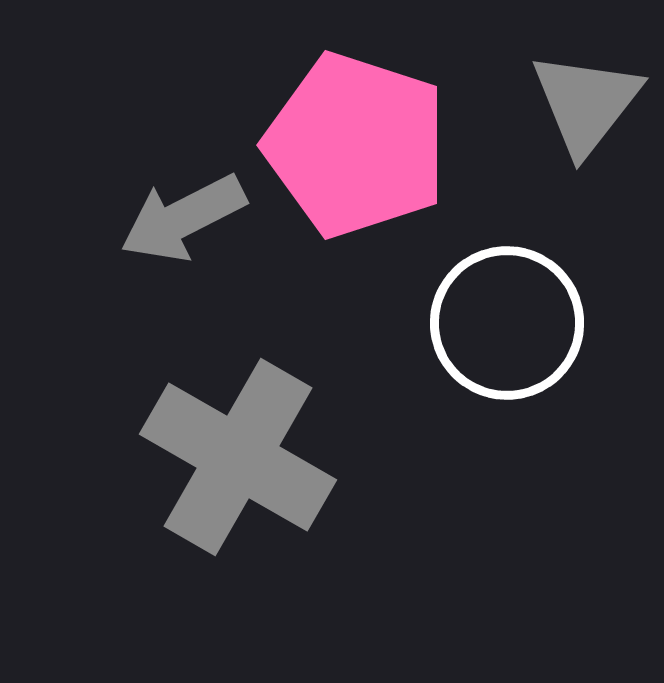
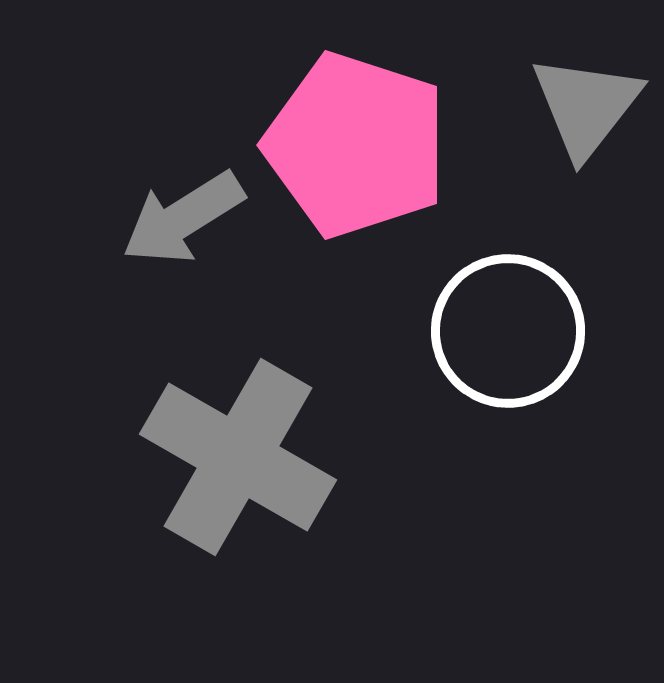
gray triangle: moved 3 px down
gray arrow: rotated 5 degrees counterclockwise
white circle: moved 1 px right, 8 px down
